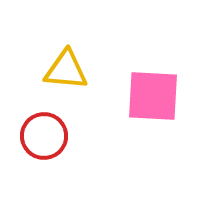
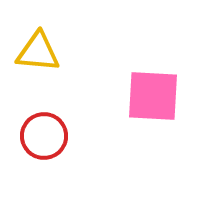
yellow triangle: moved 28 px left, 18 px up
